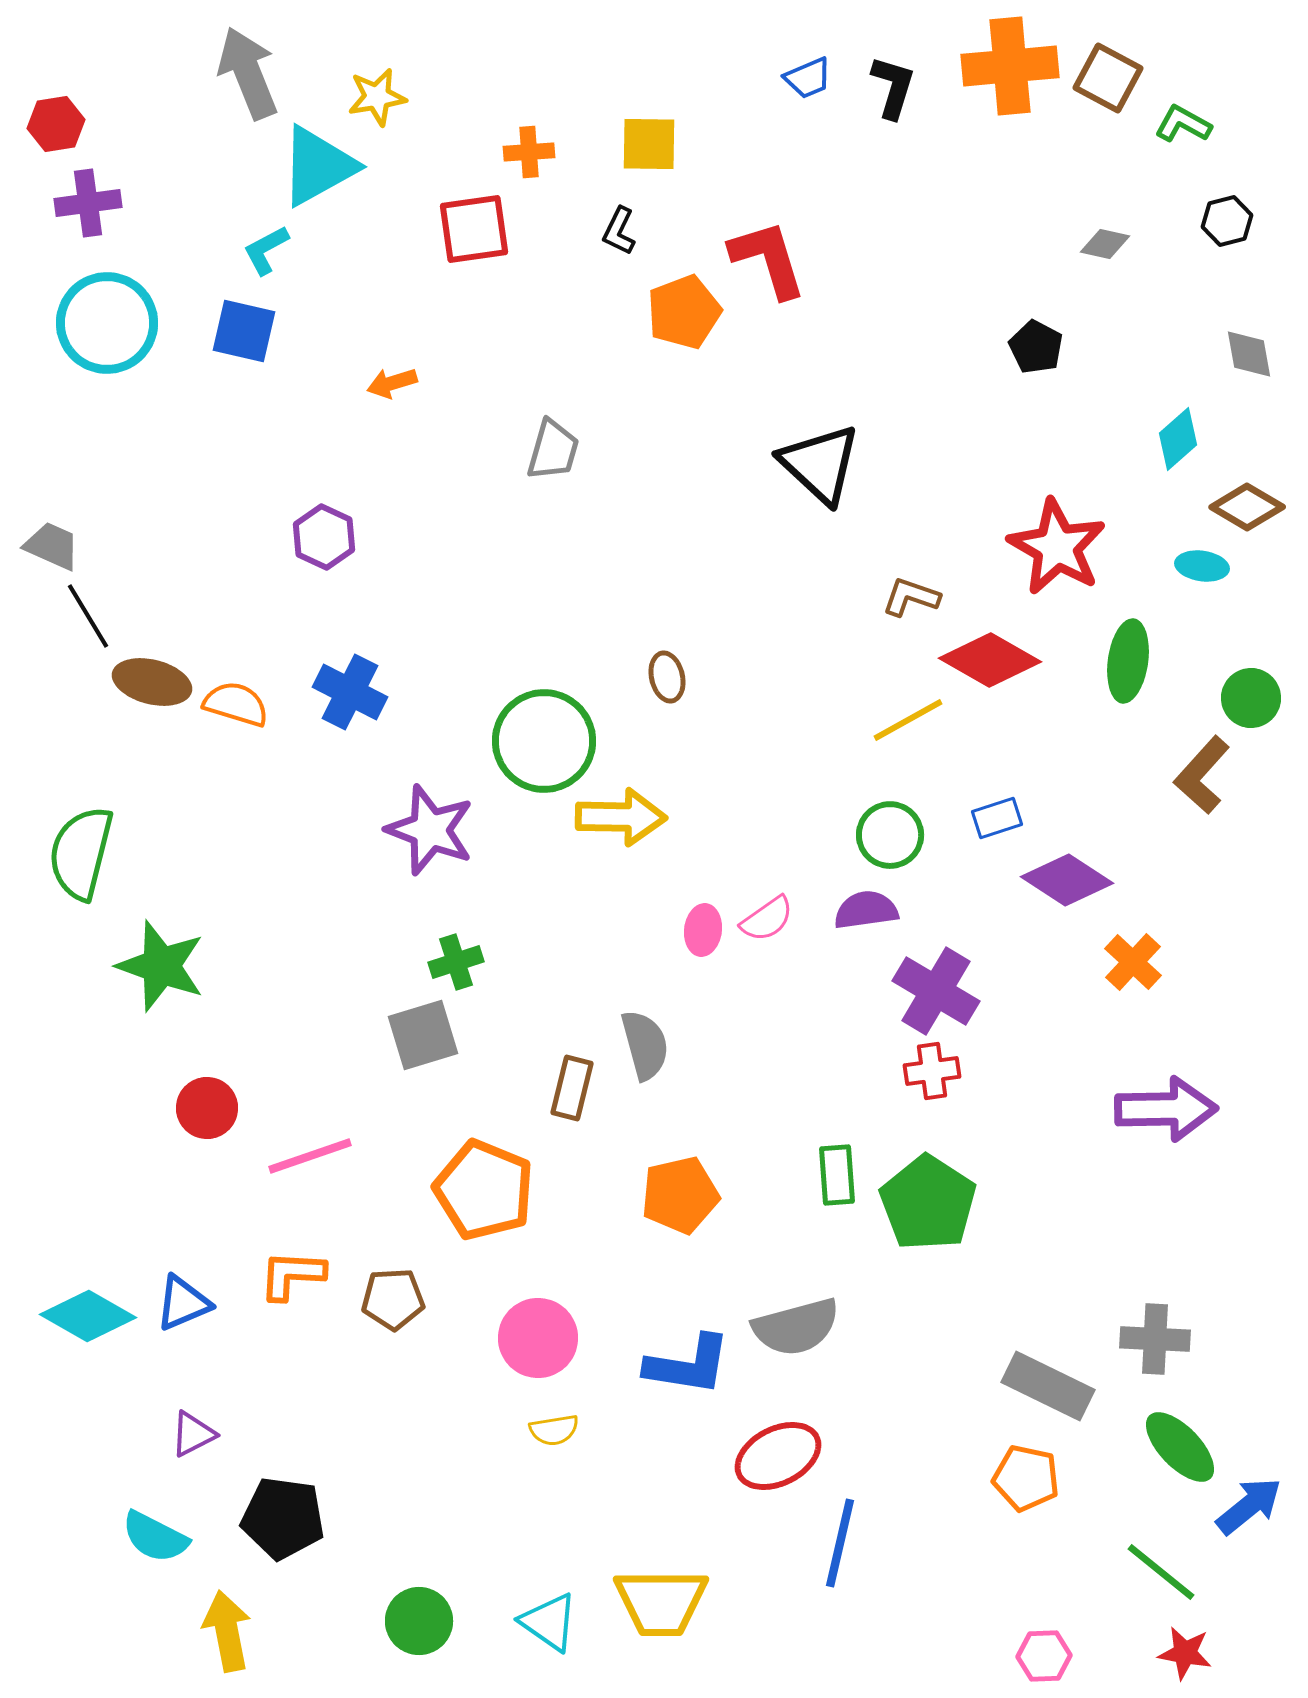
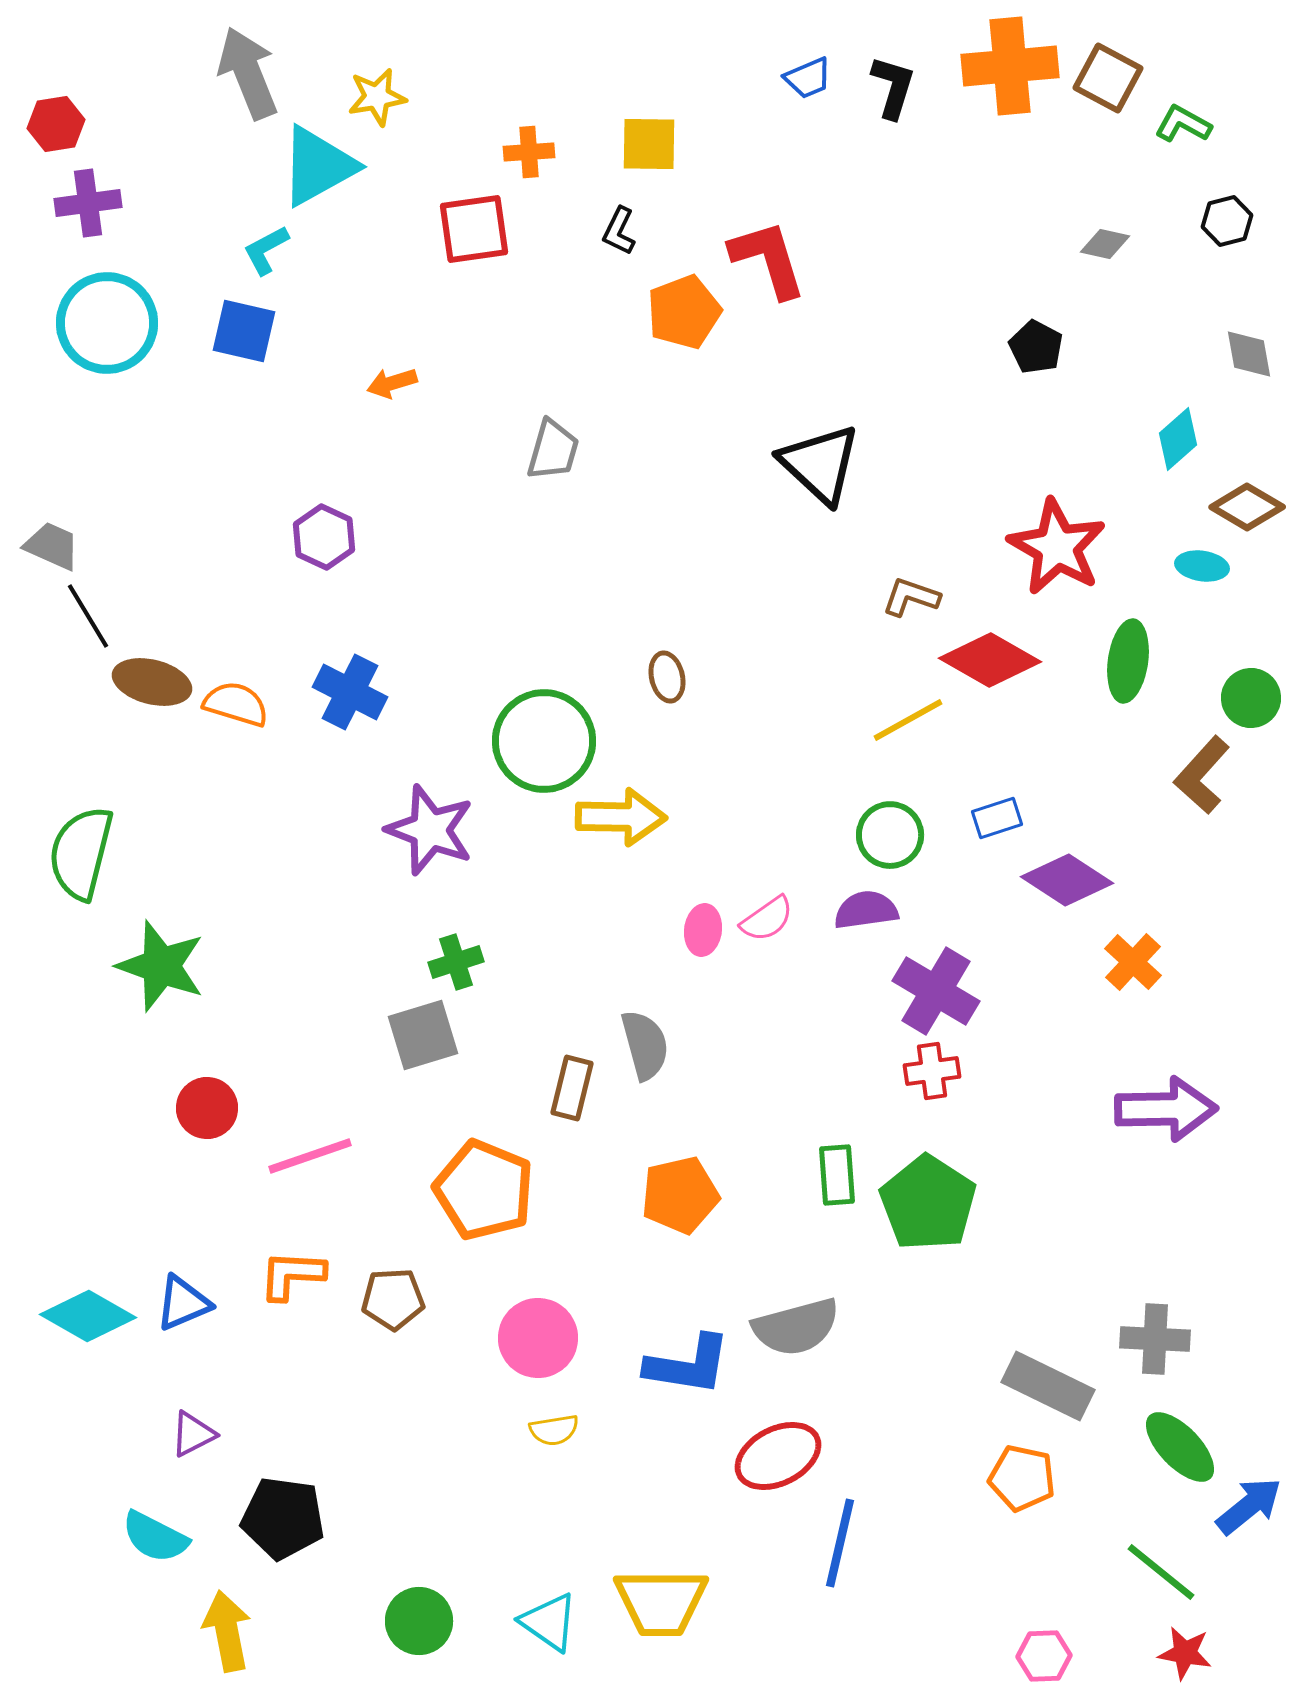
orange pentagon at (1026, 1478): moved 4 px left
